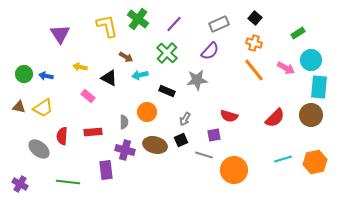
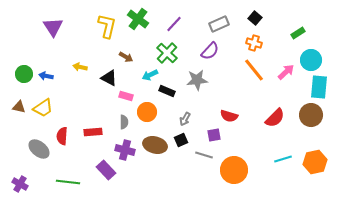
yellow L-shape at (107, 26): rotated 25 degrees clockwise
purple triangle at (60, 34): moved 7 px left, 7 px up
pink arrow at (286, 68): moved 4 px down; rotated 72 degrees counterclockwise
cyan arrow at (140, 75): moved 10 px right; rotated 14 degrees counterclockwise
pink rectangle at (88, 96): moved 38 px right; rotated 24 degrees counterclockwise
purple rectangle at (106, 170): rotated 36 degrees counterclockwise
